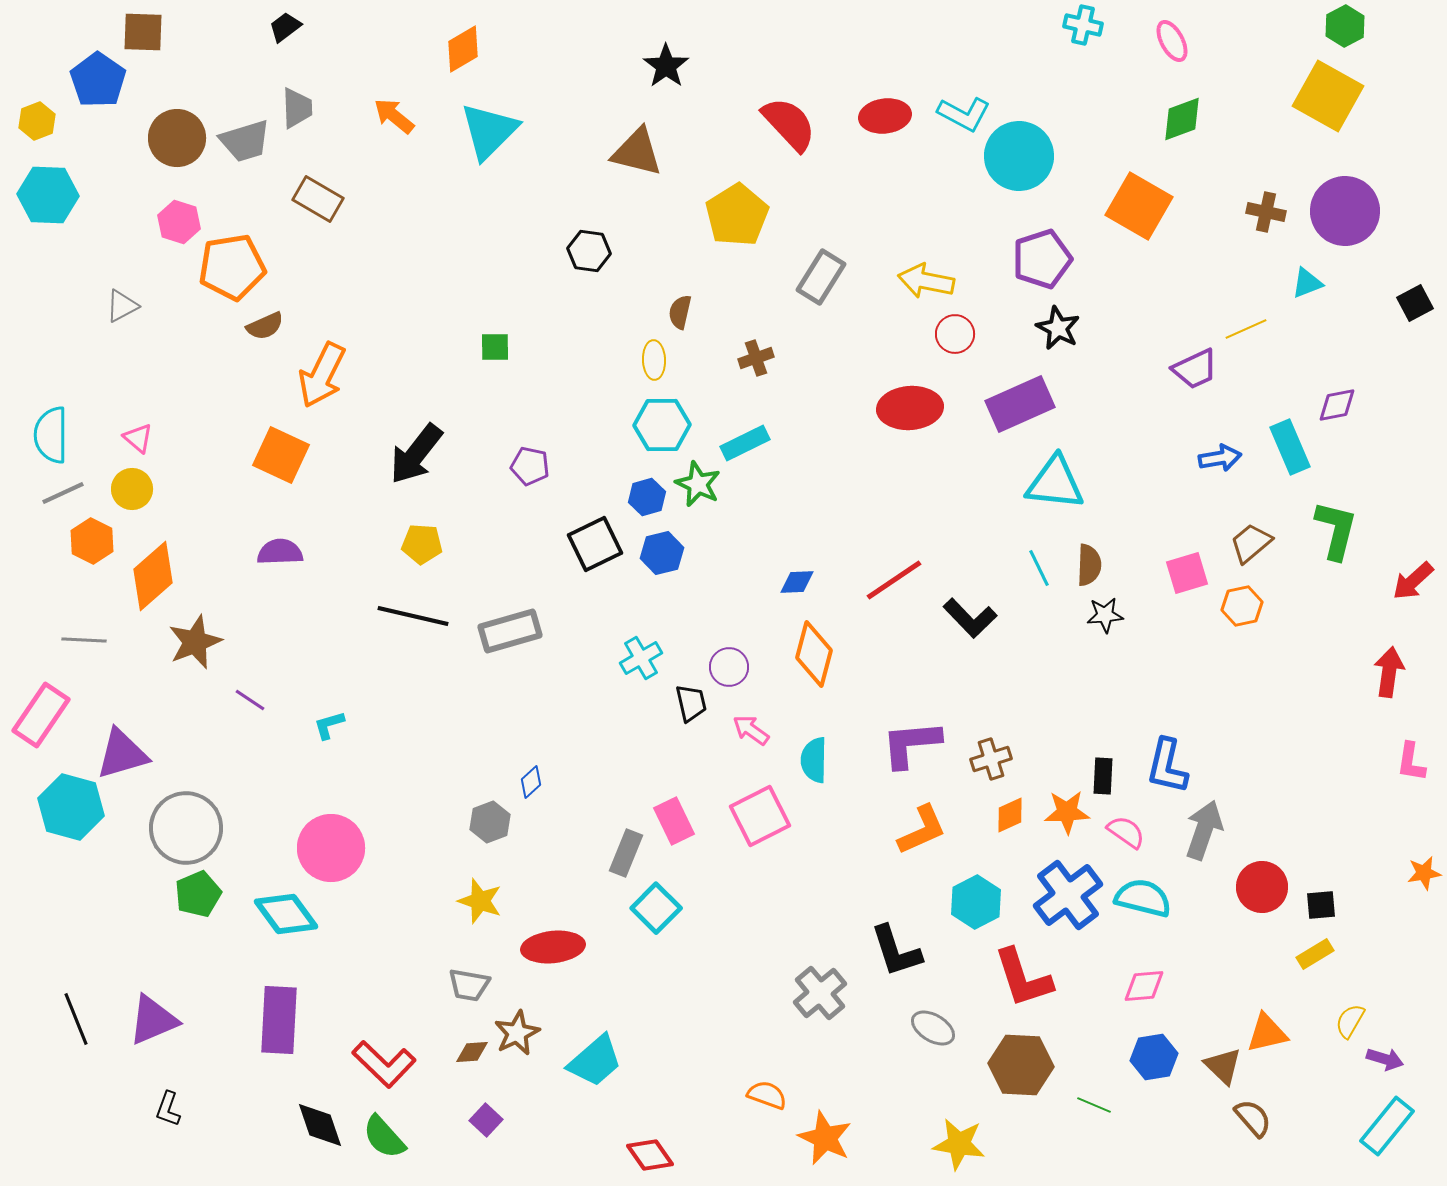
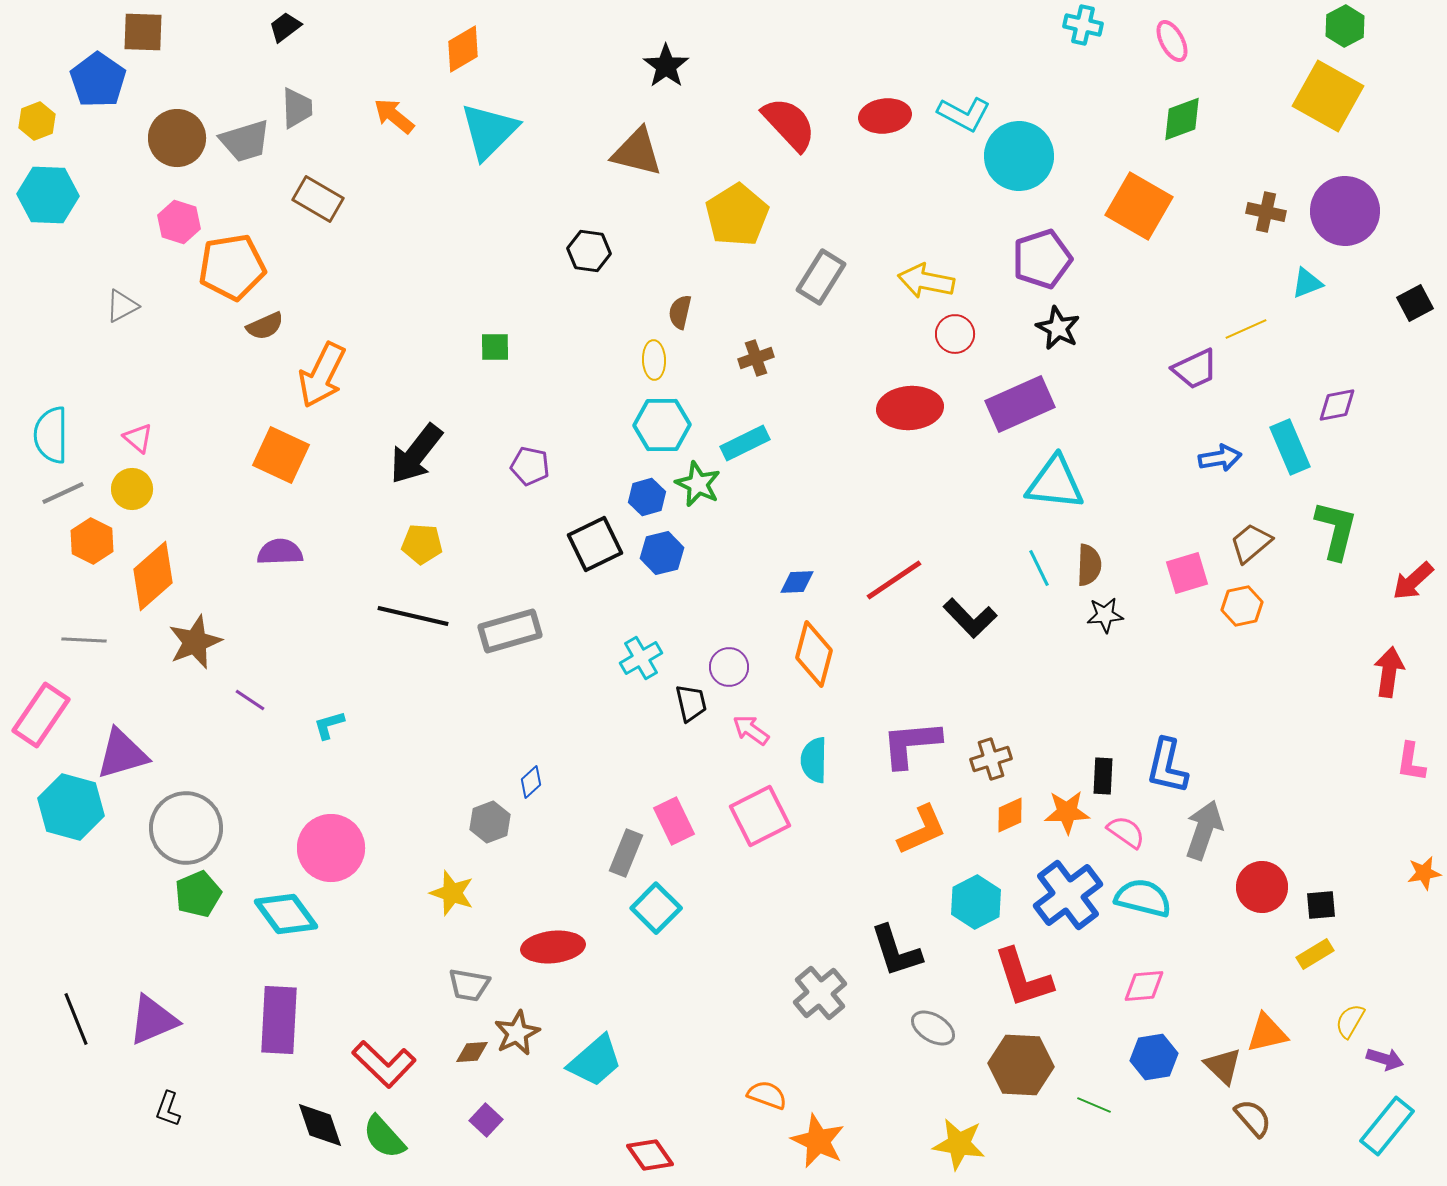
yellow star at (480, 901): moved 28 px left, 8 px up
orange star at (825, 1138): moved 7 px left, 3 px down
